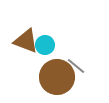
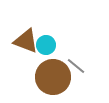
cyan circle: moved 1 px right
brown circle: moved 4 px left
